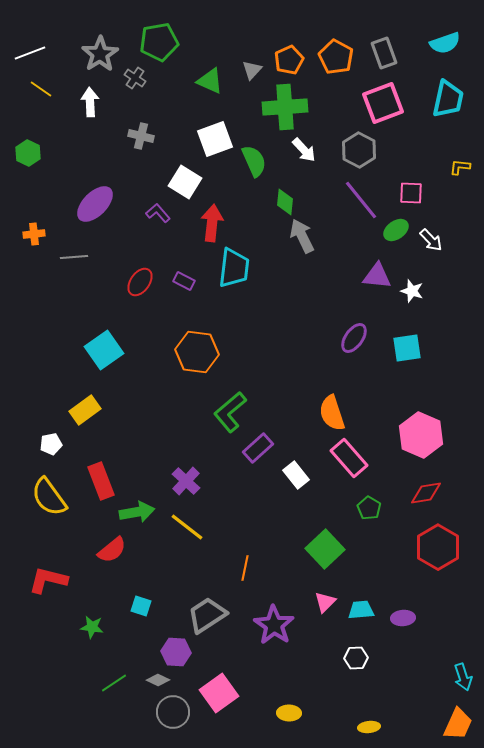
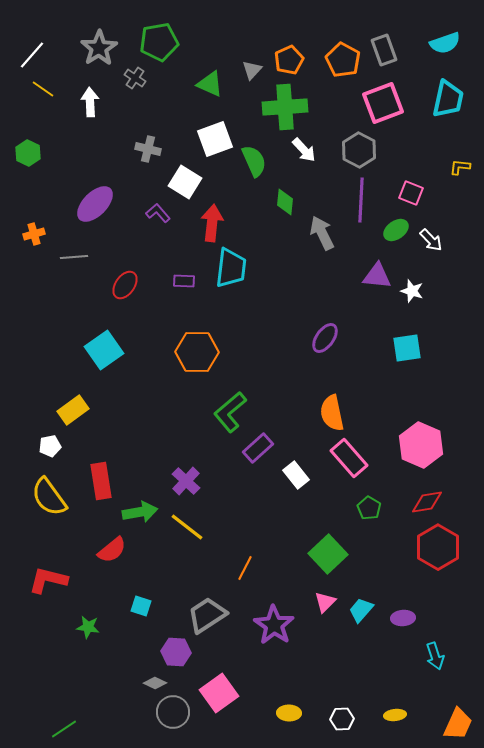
white line at (30, 53): moved 2 px right, 2 px down; rotated 28 degrees counterclockwise
gray rectangle at (384, 53): moved 3 px up
gray star at (100, 54): moved 1 px left, 6 px up
orange pentagon at (336, 57): moved 7 px right, 3 px down
green triangle at (210, 81): moved 3 px down
yellow line at (41, 89): moved 2 px right
gray cross at (141, 136): moved 7 px right, 13 px down
pink square at (411, 193): rotated 20 degrees clockwise
purple line at (361, 200): rotated 42 degrees clockwise
orange cross at (34, 234): rotated 10 degrees counterclockwise
gray arrow at (302, 236): moved 20 px right, 3 px up
cyan trapezoid at (234, 268): moved 3 px left
purple rectangle at (184, 281): rotated 25 degrees counterclockwise
red ellipse at (140, 282): moved 15 px left, 3 px down
purple ellipse at (354, 338): moved 29 px left
orange hexagon at (197, 352): rotated 6 degrees counterclockwise
yellow rectangle at (85, 410): moved 12 px left
orange semicircle at (332, 413): rotated 6 degrees clockwise
pink hexagon at (421, 435): moved 10 px down
white pentagon at (51, 444): moved 1 px left, 2 px down
red rectangle at (101, 481): rotated 12 degrees clockwise
red diamond at (426, 493): moved 1 px right, 9 px down
green arrow at (137, 512): moved 3 px right
green square at (325, 549): moved 3 px right, 5 px down
orange line at (245, 568): rotated 15 degrees clockwise
cyan trapezoid at (361, 610): rotated 44 degrees counterclockwise
green star at (92, 627): moved 4 px left
white hexagon at (356, 658): moved 14 px left, 61 px down
cyan arrow at (463, 677): moved 28 px left, 21 px up
gray diamond at (158, 680): moved 3 px left, 3 px down
green line at (114, 683): moved 50 px left, 46 px down
yellow ellipse at (369, 727): moved 26 px right, 12 px up
